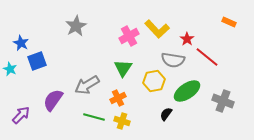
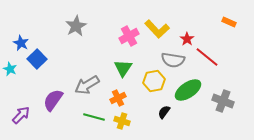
blue square: moved 2 px up; rotated 24 degrees counterclockwise
green ellipse: moved 1 px right, 1 px up
black semicircle: moved 2 px left, 2 px up
